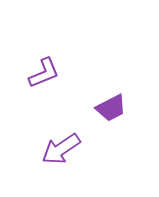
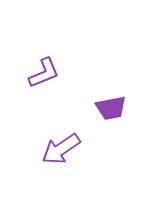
purple trapezoid: rotated 16 degrees clockwise
